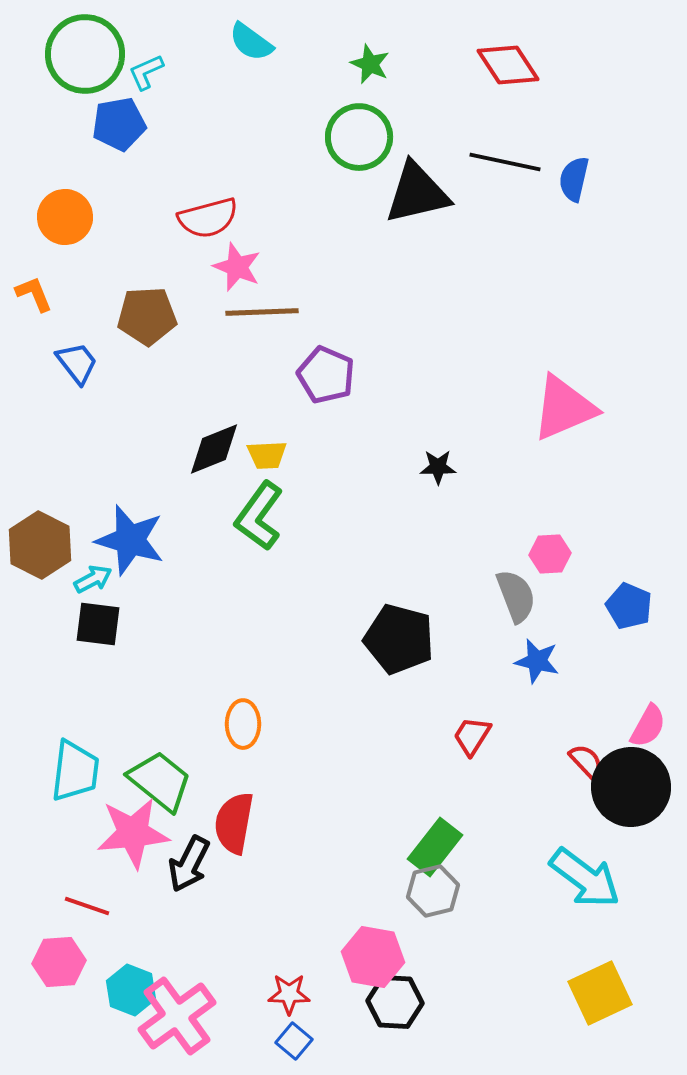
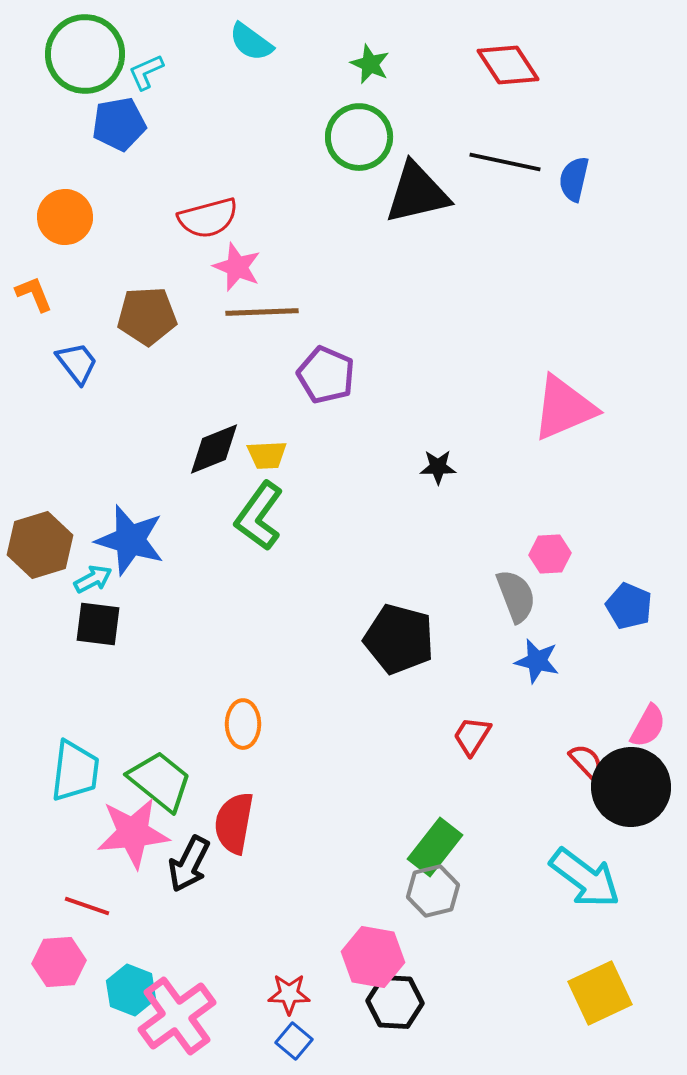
brown hexagon at (40, 545): rotated 16 degrees clockwise
